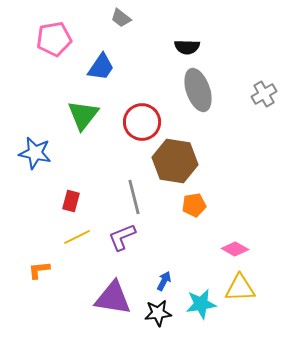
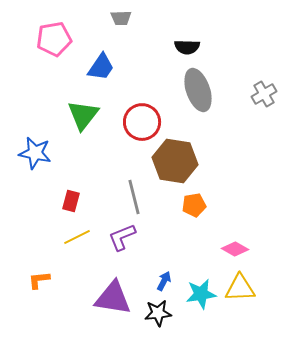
gray trapezoid: rotated 40 degrees counterclockwise
orange L-shape: moved 10 px down
cyan star: moved 10 px up
